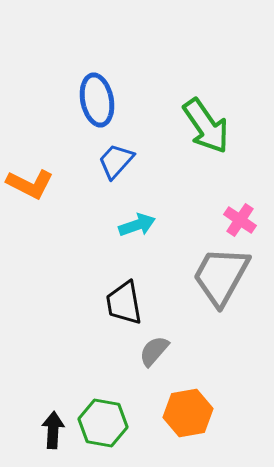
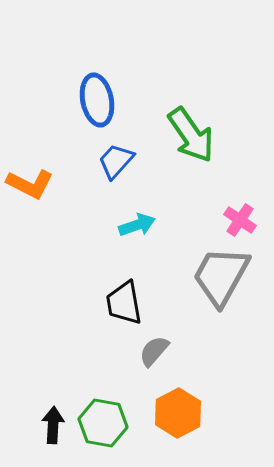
green arrow: moved 15 px left, 9 px down
orange hexagon: moved 10 px left; rotated 18 degrees counterclockwise
black arrow: moved 5 px up
